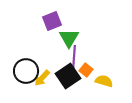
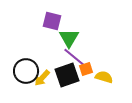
purple square: rotated 36 degrees clockwise
purple line: rotated 55 degrees counterclockwise
orange square: moved 1 px up; rotated 32 degrees clockwise
black square: moved 1 px left, 1 px up; rotated 15 degrees clockwise
yellow semicircle: moved 4 px up
